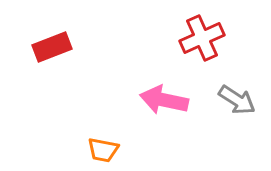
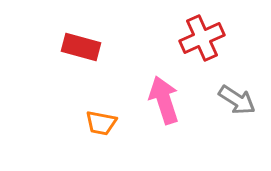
red rectangle: moved 29 px right; rotated 36 degrees clockwise
pink arrow: rotated 60 degrees clockwise
orange trapezoid: moved 2 px left, 27 px up
